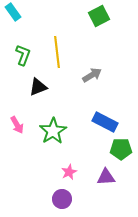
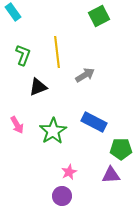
gray arrow: moved 7 px left
blue rectangle: moved 11 px left
purple triangle: moved 5 px right, 2 px up
purple circle: moved 3 px up
